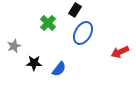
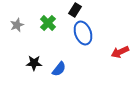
blue ellipse: rotated 50 degrees counterclockwise
gray star: moved 3 px right, 21 px up
